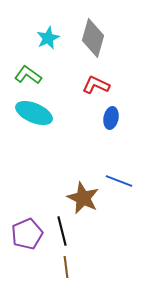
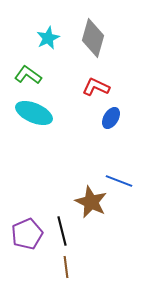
red L-shape: moved 2 px down
blue ellipse: rotated 20 degrees clockwise
brown star: moved 8 px right, 4 px down
